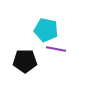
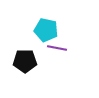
purple line: moved 1 px right, 1 px up
